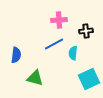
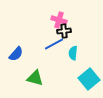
pink cross: rotated 21 degrees clockwise
black cross: moved 22 px left
blue semicircle: moved 1 px up; rotated 35 degrees clockwise
cyan square: rotated 15 degrees counterclockwise
